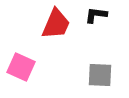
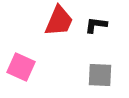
black L-shape: moved 10 px down
red trapezoid: moved 3 px right, 3 px up
